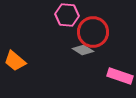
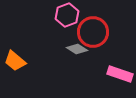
pink hexagon: rotated 25 degrees counterclockwise
gray diamond: moved 6 px left, 1 px up
pink rectangle: moved 2 px up
